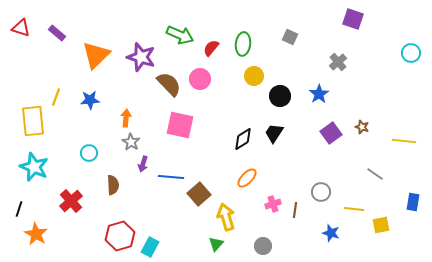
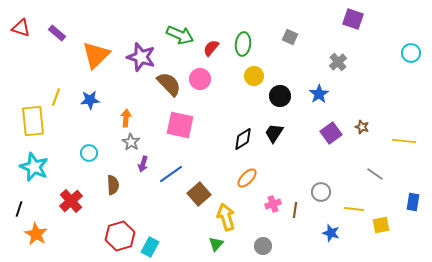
blue line at (171, 177): moved 3 px up; rotated 40 degrees counterclockwise
